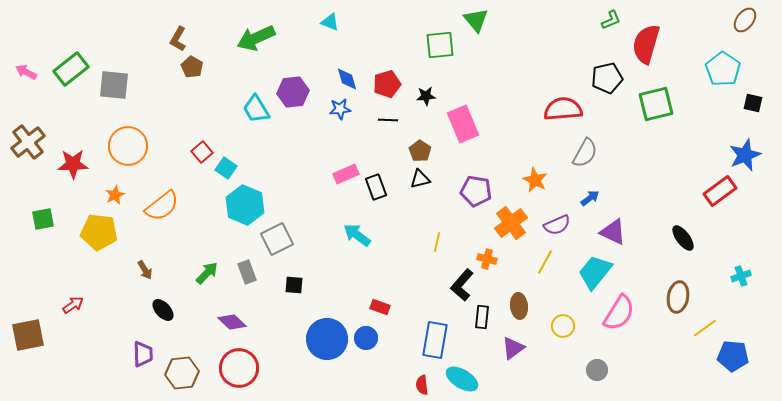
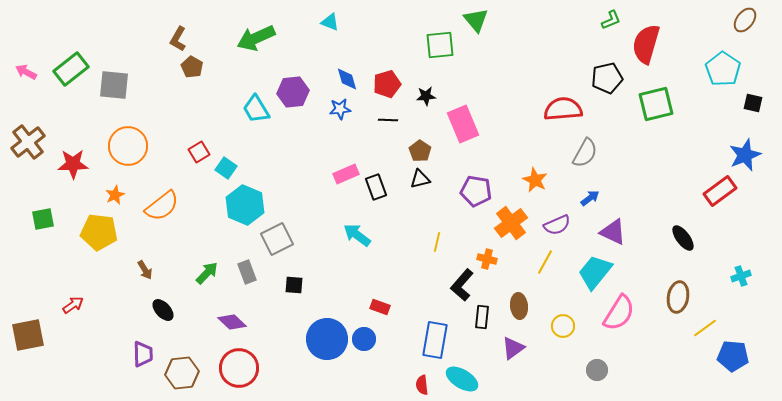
red square at (202, 152): moved 3 px left; rotated 10 degrees clockwise
blue circle at (366, 338): moved 2 px left, 1 px down
